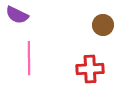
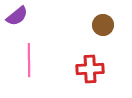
purple semicircle: moved 1 px down; rotated 65 degrees counterclockwise
pink line: moved 2 px down
